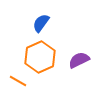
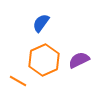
orange hexagon: moved 4 px right, 3 px down
